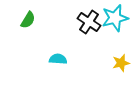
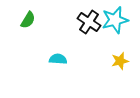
cyan star: moved 2 px down
yellow star: moved 1 px left, 2 px up
